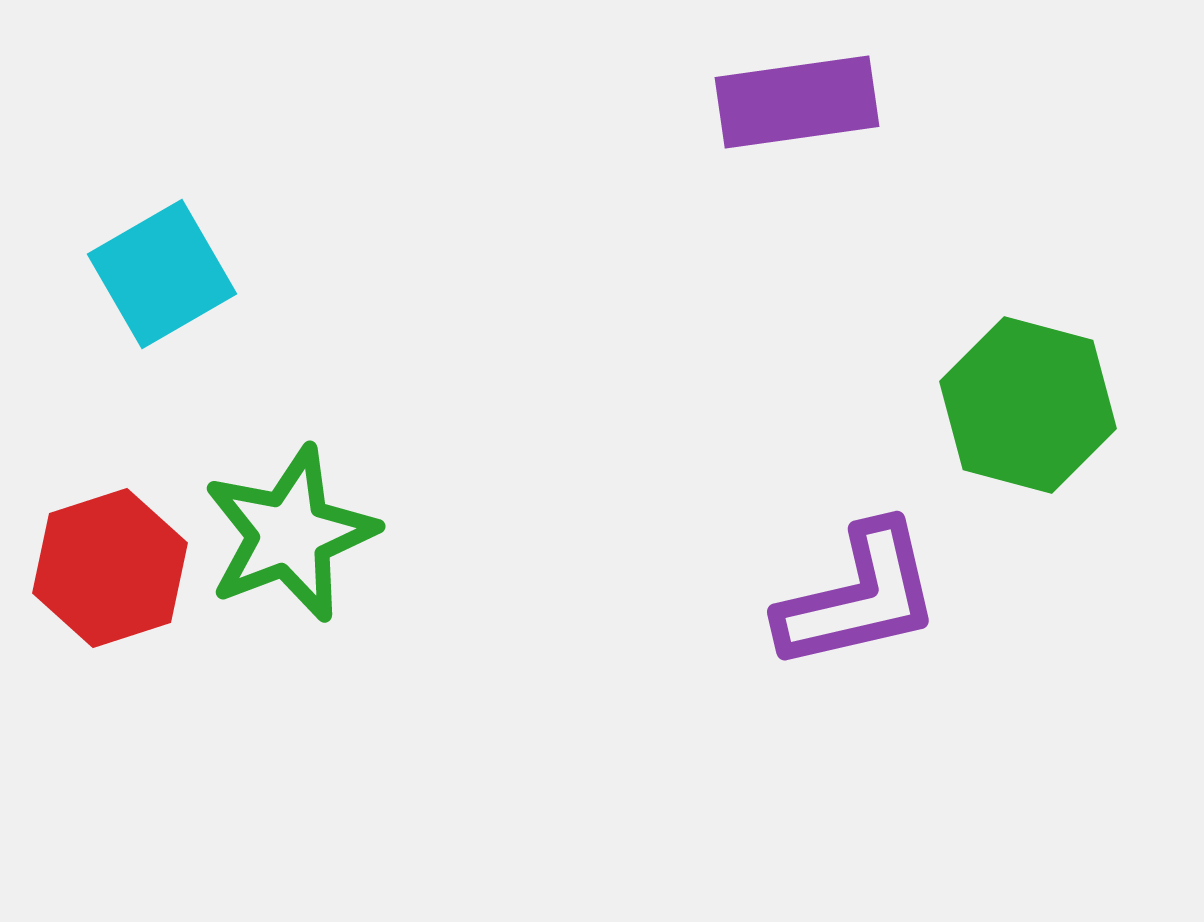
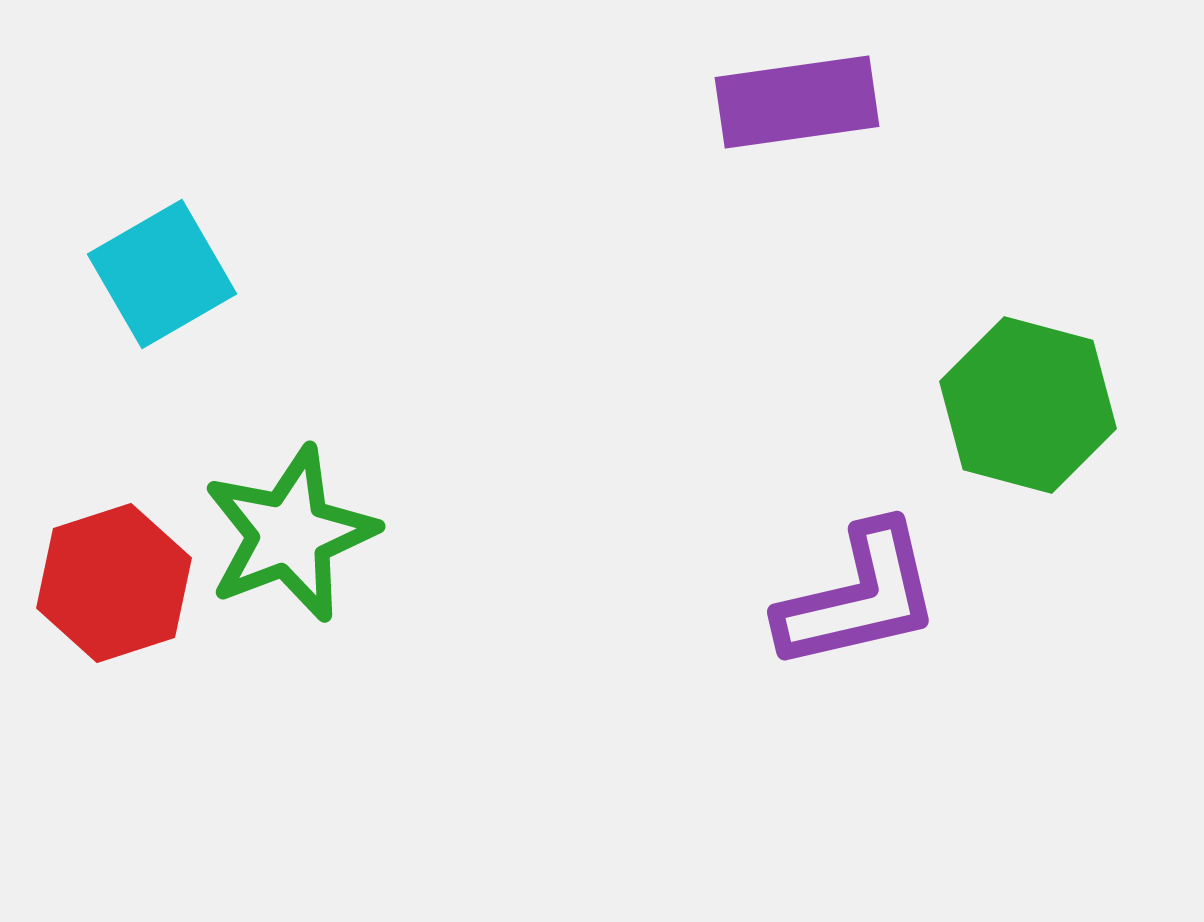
red hexagon: moved 4 px right, 15 px down
